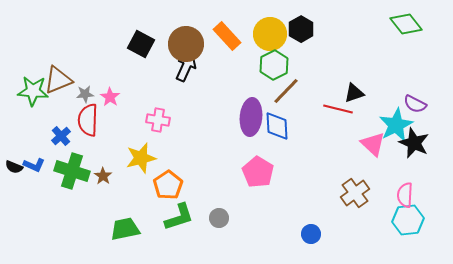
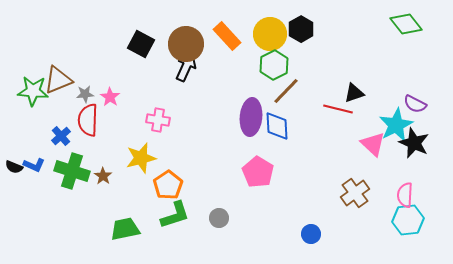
green L-shape: moved 4 px left, 2 px up
